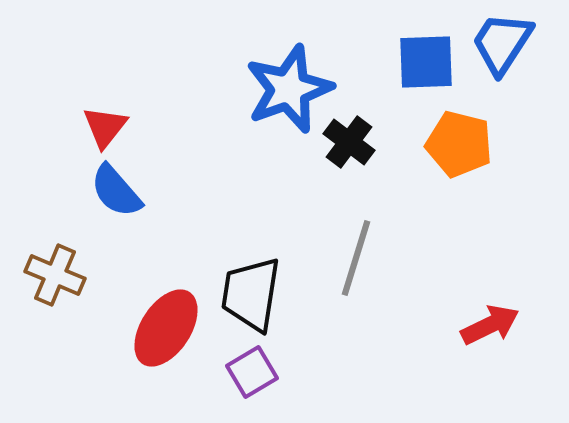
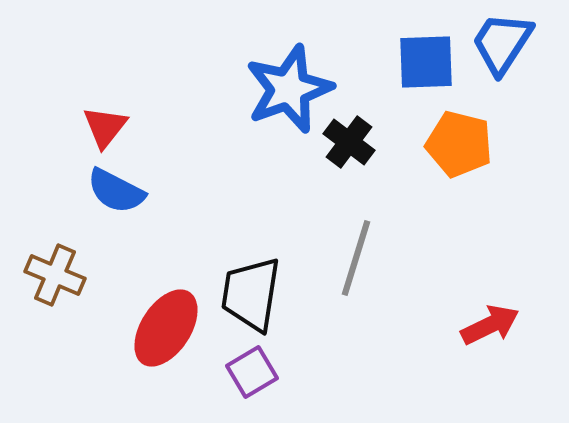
blue semicircle: rotated 22 degrees counterclockwise
